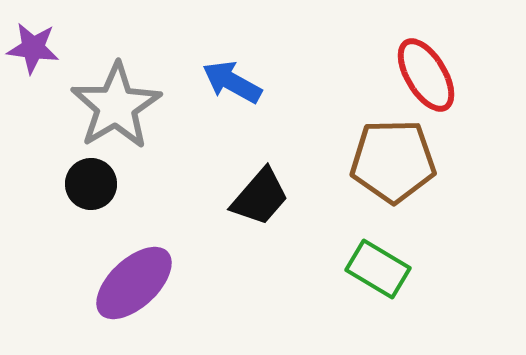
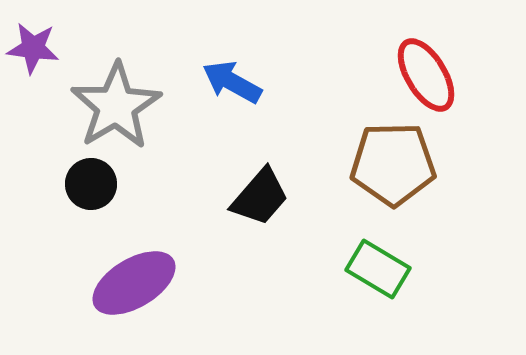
brown pentagon: moved 3 px down
purple ellipse: rotated 12 degrees clockwise
